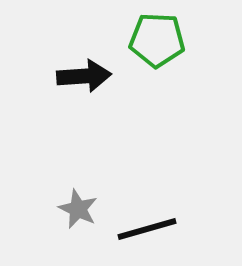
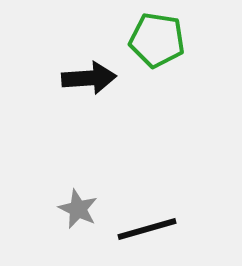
green pentagon: rotated 6 degrees clockwise
black arrow: moved 5 px right, 2 px down
